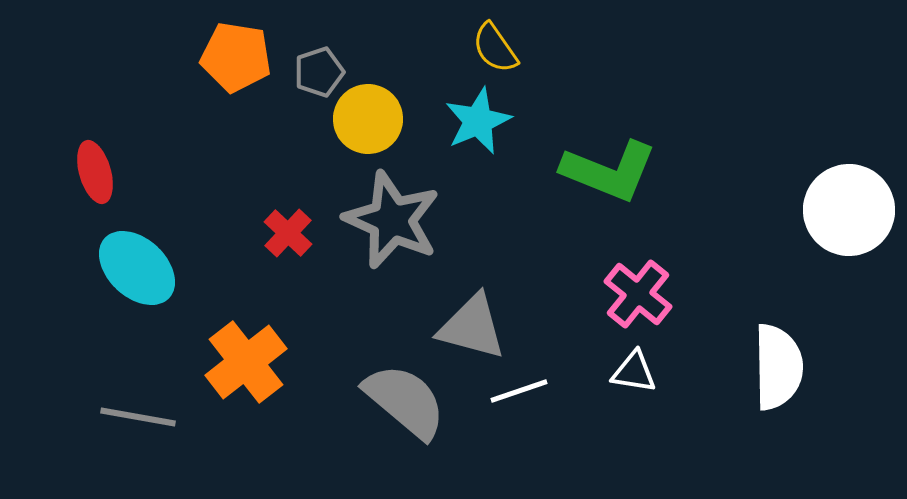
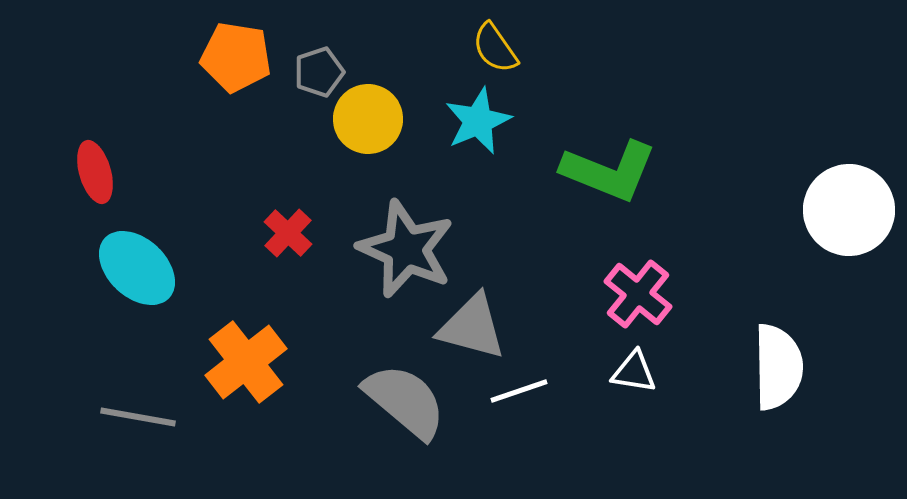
gray star: moved 14 px right, 29 px down
